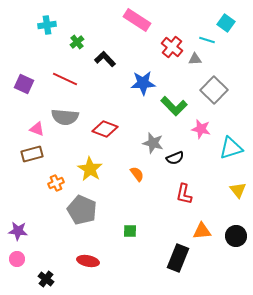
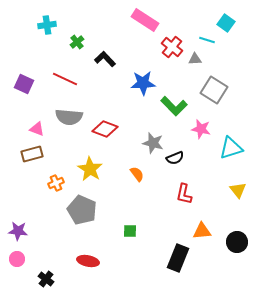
pink rectangle: moved 8 px right
gray square: rotated 12 degrees counterclockwise
gray semicircle: moved 4 px right
black circle: moved 1 px right, 6 px down
